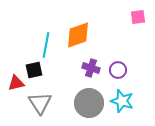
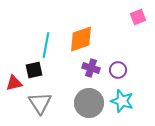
pink square: rotated 14 degrees counterclockwise
orange diamond: moved 3 px right, 4 px down
red triangle: moved 2 px left
